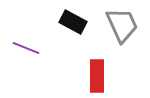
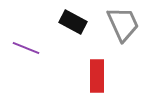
gray trapezoid: moved 1 px right, 1 px up
